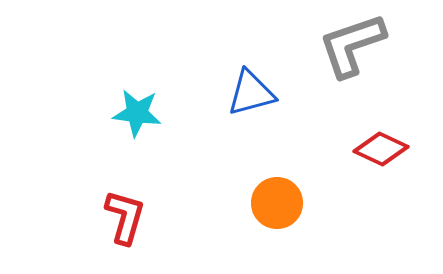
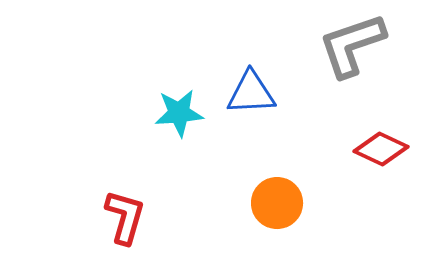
blue triangle: rotated 12 degrees clockwise
cyan star: moved 42 px right; rotated 12 degrees counterclockwise
